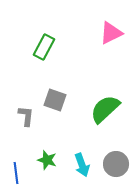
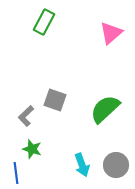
pink triangle: rotated 15 degrees counterclockwise
green rectangle: moved 25 px up
gray L-shape: rotated 140 degrees counterclockwise
green star: moved 15 px left, 11 px up
gray circle: moved 1 px down
